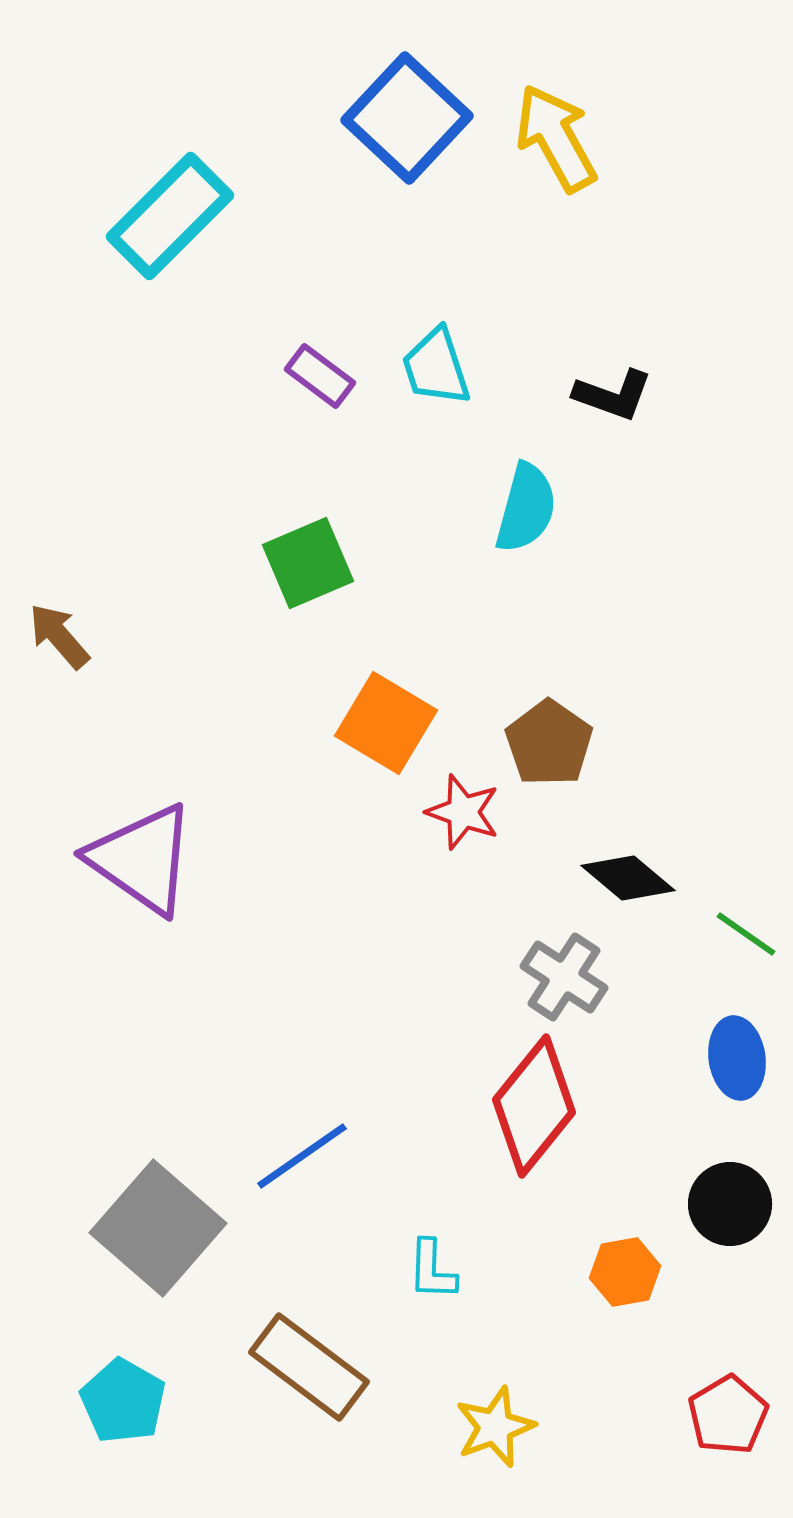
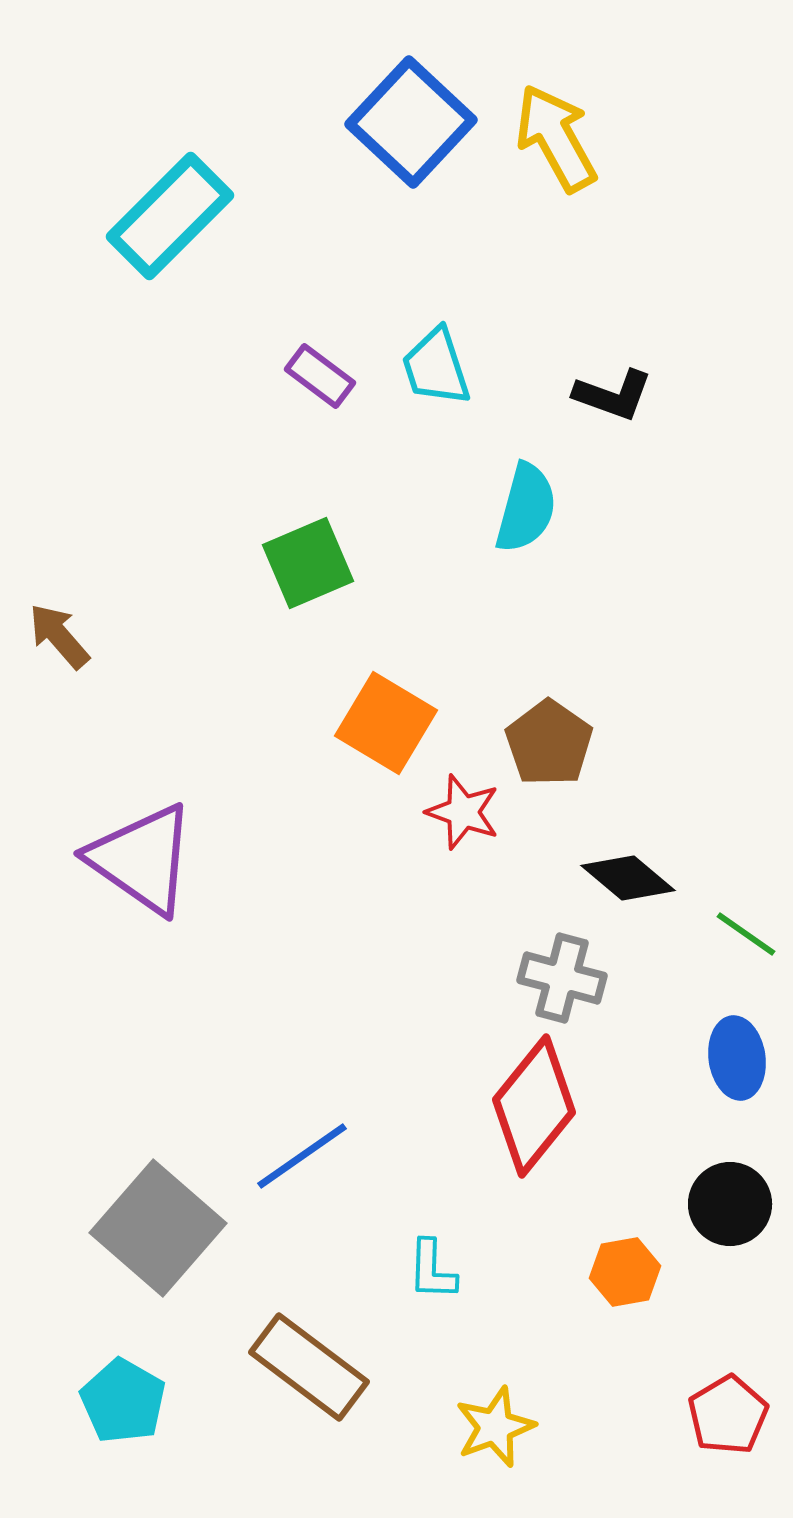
blue square: moved 4 px right, 4 px down
gray cross: moved 2 px left, 1 px down; rotated 18 degrees counterclockwise
